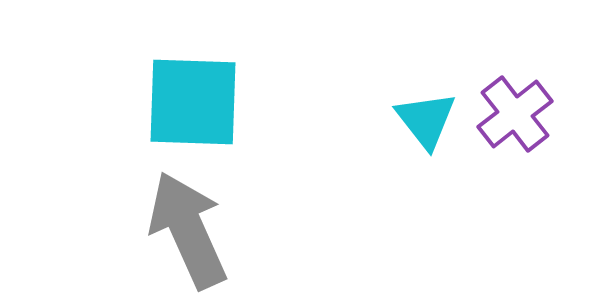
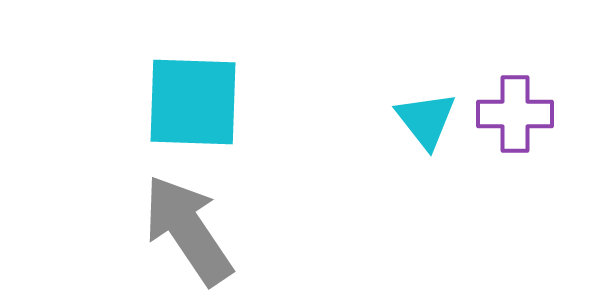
purple cross: rotated 38 degrees clockwise
gray arrow: rotated 10 degrees counterclockwise
